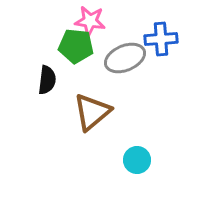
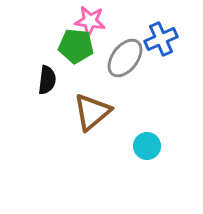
blue cross: rotated 20 degrees counterclockwise
gray ellipse: rotated 30 degrees counterclockwise
cyan circle: moved 10 px right, 14 px up
